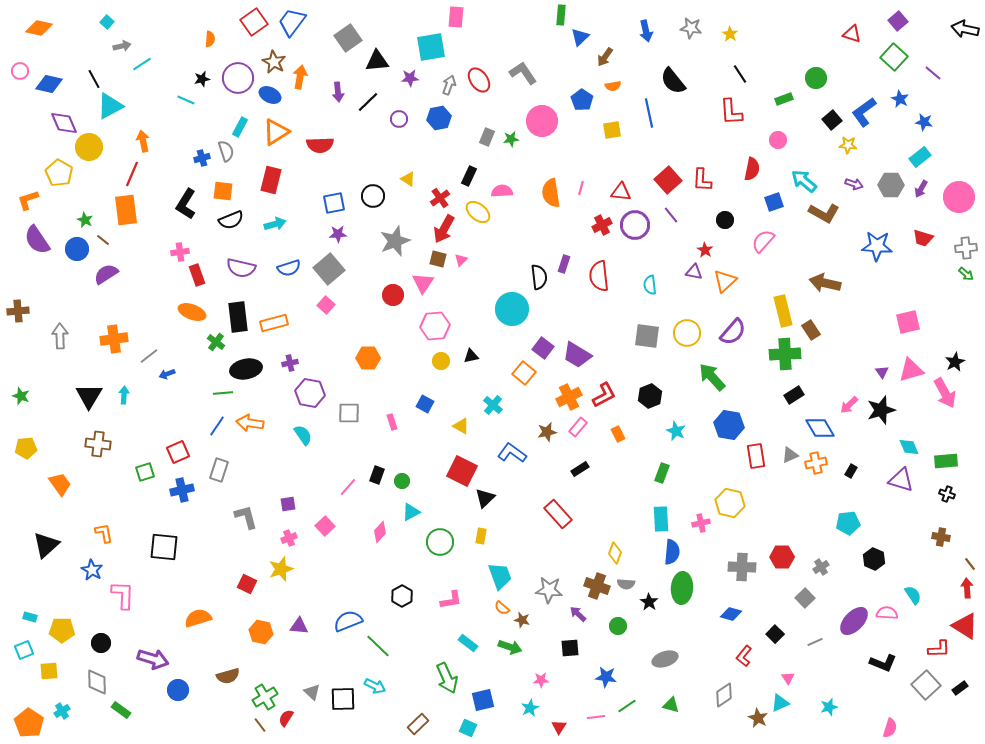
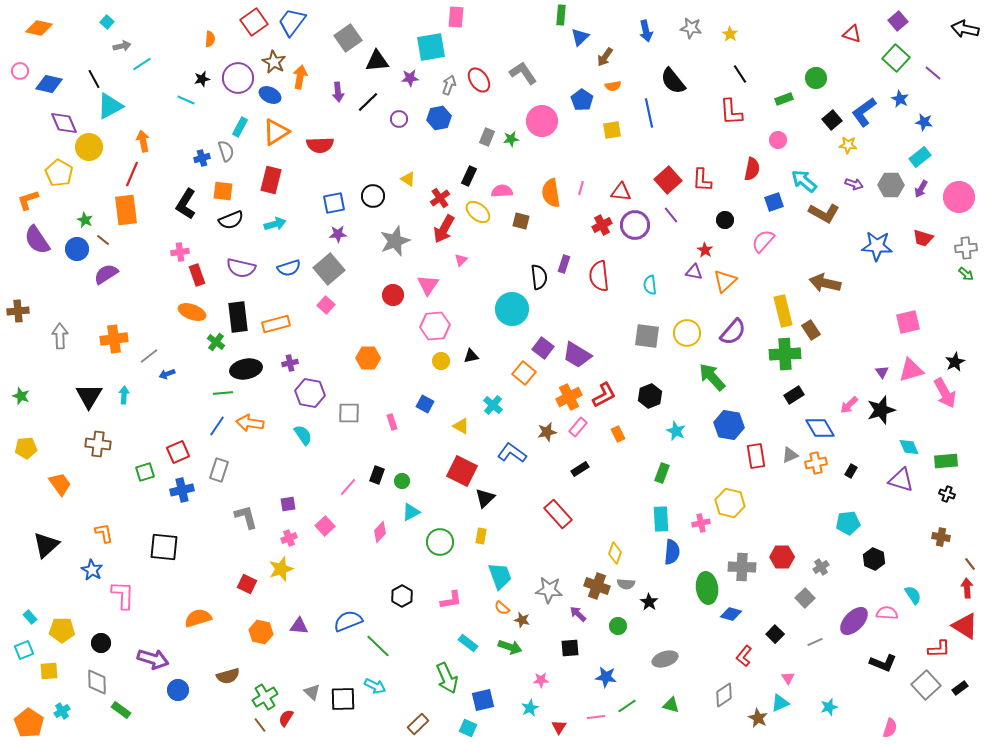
green square at (894, 57): moved 2 px right, 1 px down
brown square at (438, 259): moved 83 px right, 38 px up
pink triangle at (423, 283): moved 5 px right, 2 px down
orange rectangle at (274, 323): moved 2 px right, 1 px down
green ellipse at (682, 588): moved 25 px right; rotated 12 degrees counterclockwise
cyan rectangle at (30, 617): rotated 32 degrees clockwise
